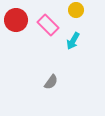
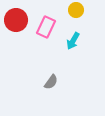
pink rectangle: moved 2 px left, 2 px down; rotated 70 degrees clockwise
